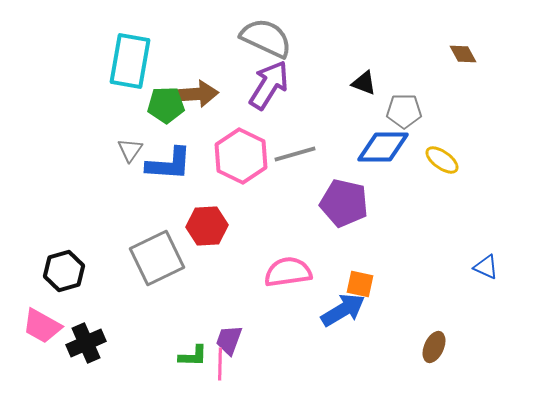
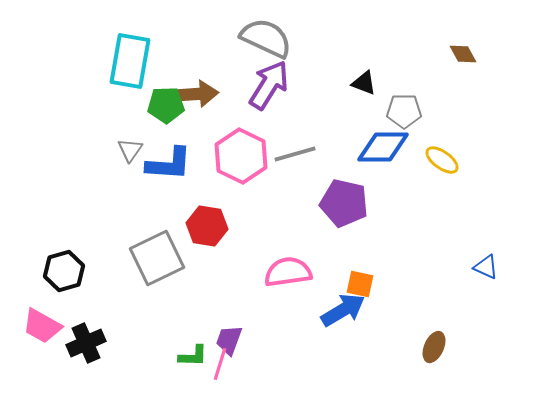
red hexagon: rotated 12 degrees clockwise
pink line: rotated 16 degrees clockwise
